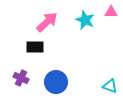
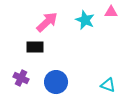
cyan triangle: moved 2 px left, 1 px up
